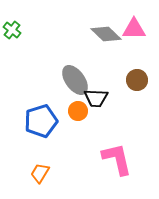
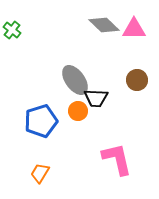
gray diamond: moved 2 px left, 9 px up
